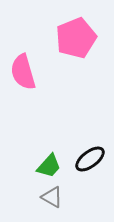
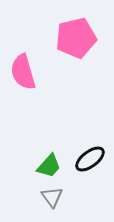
pink pentagon: rotated 9 degrees clockwise
gray triangle: rotated 25 degrees clockwise
